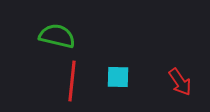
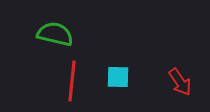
green semicircle: moved 2 px left, 2 px up
